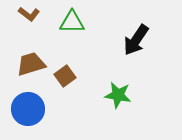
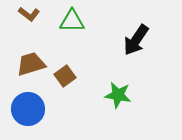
green triangle: moved 1 px up
